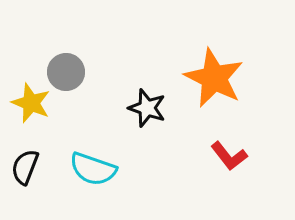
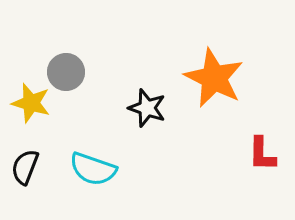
yellow star: rotated 6 degrees counterclockwise
red L-shape: moved 33 px right, 2 px up; rotated 39 degrees clockwise
